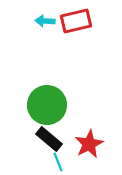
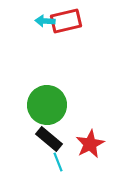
red rectangle: moved 10 px left
red star: moved 1 px right
